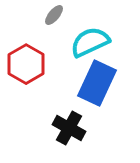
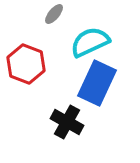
gray ellipse: moved 1 px up
red hexagon: rotated 9 degrees counterclockwise
black cross: moved 2 px left, 6 px up
